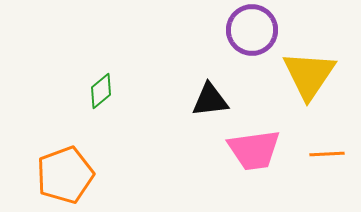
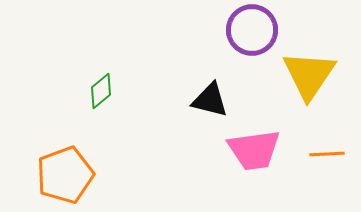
black triangle: rotated 21 degrees clockwise
